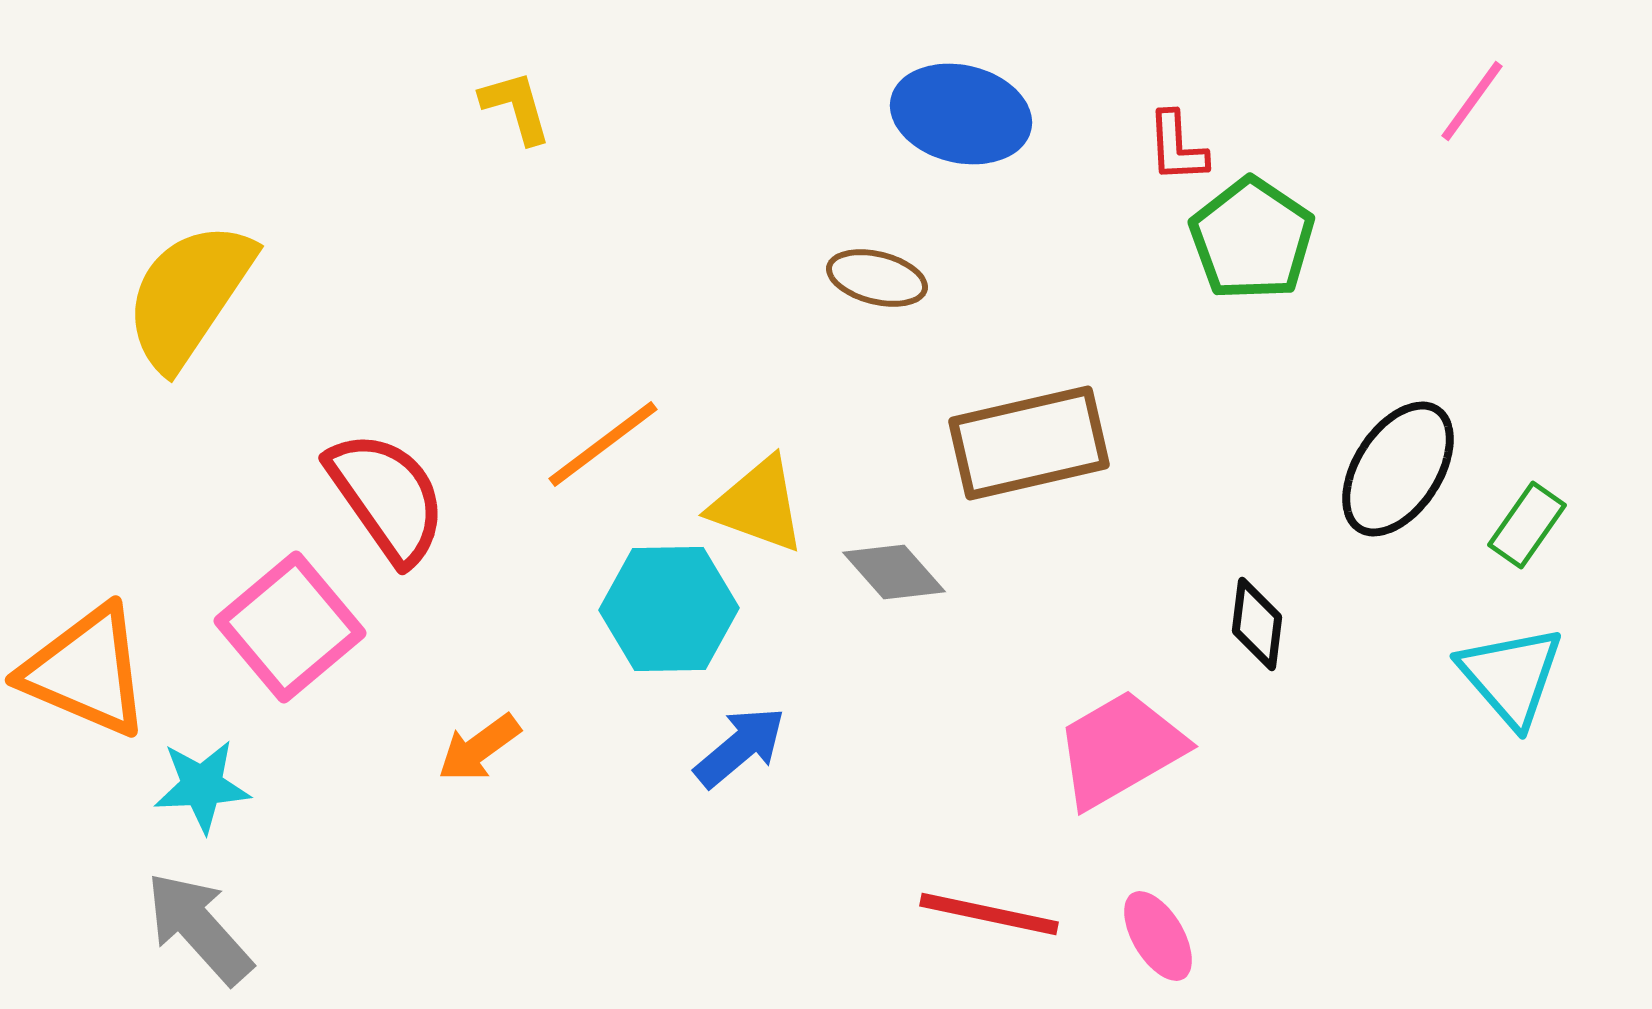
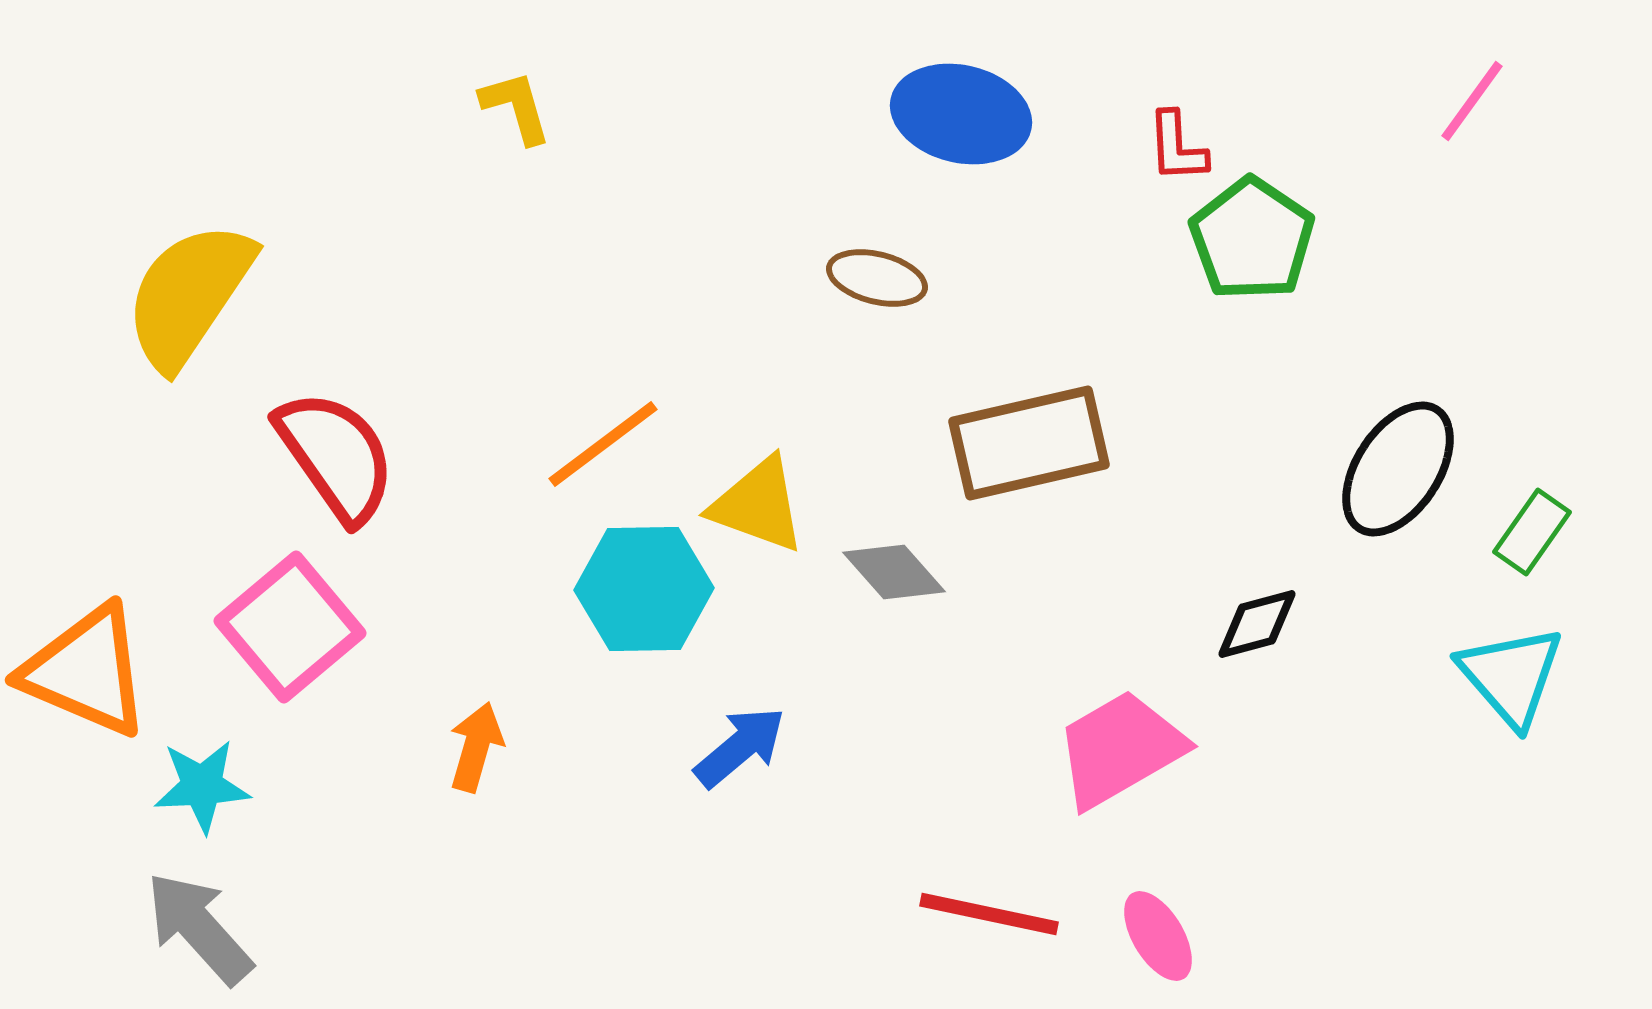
red semicircle: moved 51 px left, 41 px up
green rectangle: moved 5 px right, 7 px down
cyan hexagon: moved 25 px left, 20 px up
black diamond: rotated 68 degrees clockwise
orange arrow: moved 3 px left, 1 px up; rotated 142 degrees clockwise
